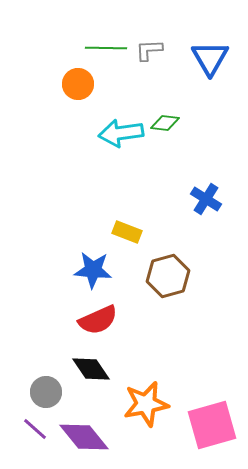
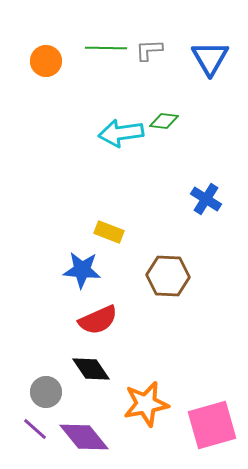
orange circle: moved 32 px left, 23 px up
green diamond: moved 1 px left, 2 px up
yellow rectangle: moved 18 px left
blue star: moved 11 px left
brown hexagon: rotated 18 degrees clockwise
